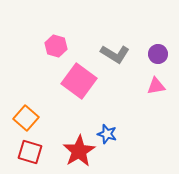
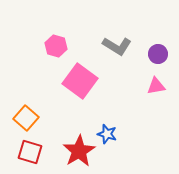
gray L-shape: moved 2 px right, 8 px up
pink square: moved 1 px right
